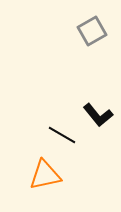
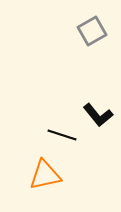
black line: rotated 12 degrees counterclockwise
